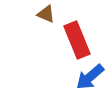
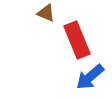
brown triangle: moved 1 px up
